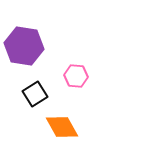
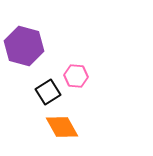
purple hexagon: rotated 6 degrees clockwise
black square: moved 13 px right, 2 px up
